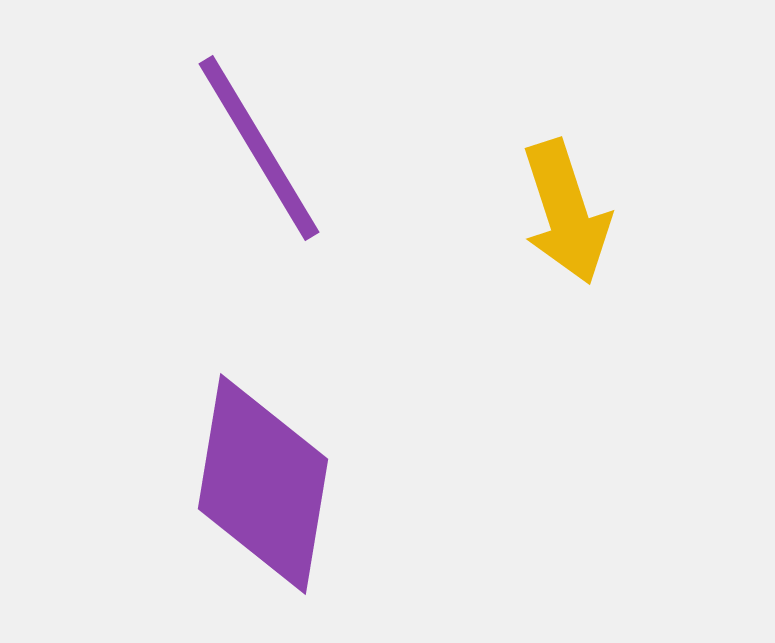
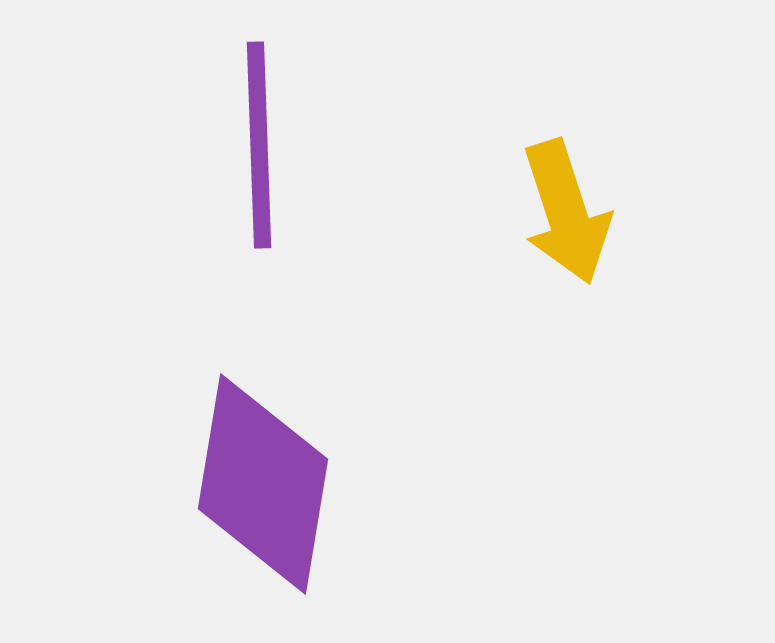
purple line: moved 3 px up; rotated 29 degrees clockwise
